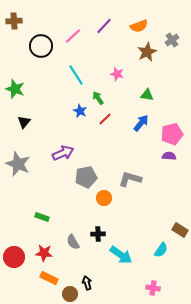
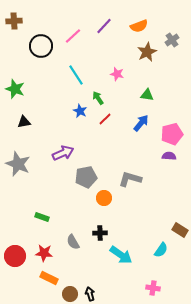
black triangle: rotated 40 degrees clockwise
black cross: moved 2 px right, 1 px up
red circle: moved 1 px right, 1 px up
black arrow: moved 3 px right, 11 px down
